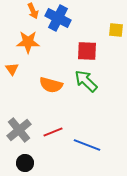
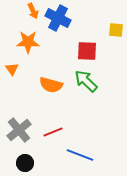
blue line: moved 7 px left, 10 px down
